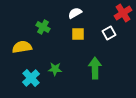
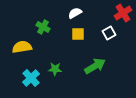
green arrow: moved 2 px up; rotated 60 degrees clockwise
